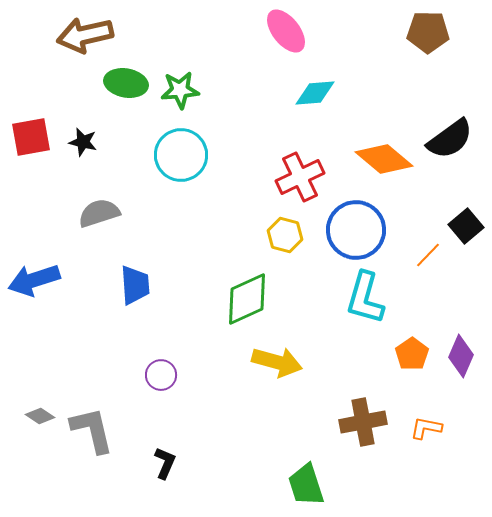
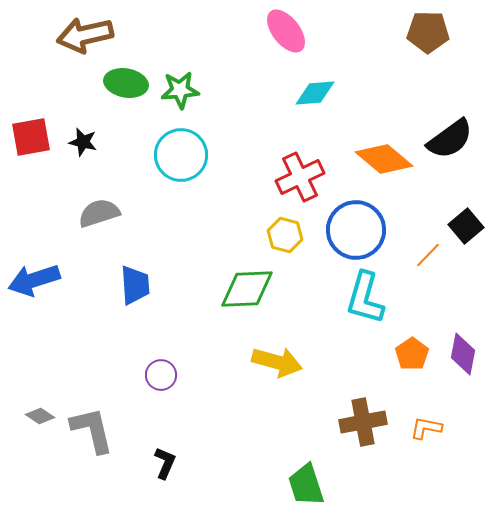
green diamond: moved 10 px up; rotated 22 degrees clockwise
purple diamond: moved 2 px right, 2 px up; rotated 12 degrees counterclockwise
